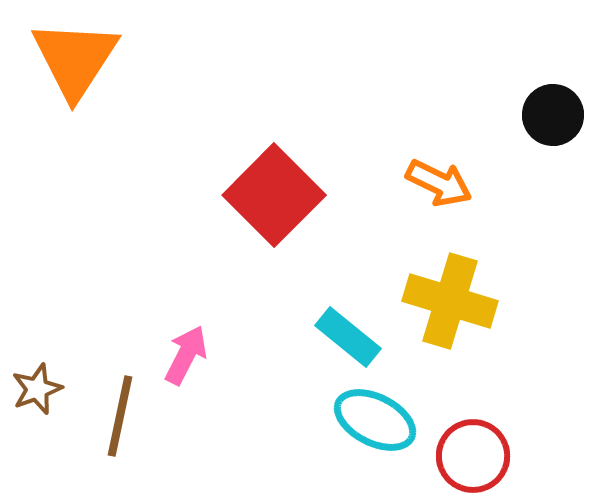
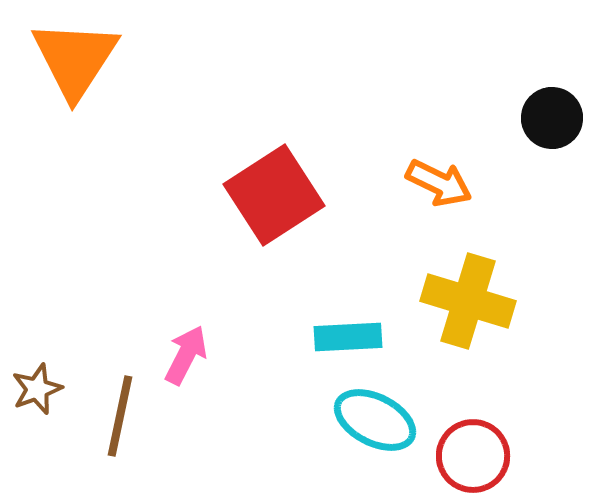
black circle: moved 1 px left, 3 px down
red square: rotated 12 degrees clockwise
yellow cross: moved 18 px right
cyan rectangle: rotated 42 degrees counterclockwise
